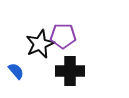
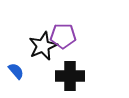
black star: moved 3 px right, 2 px down
black cross: moved 5 px down
